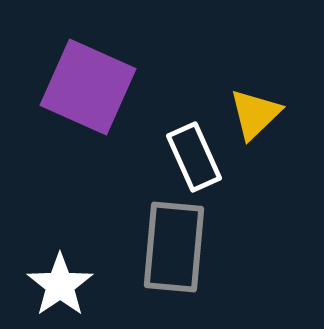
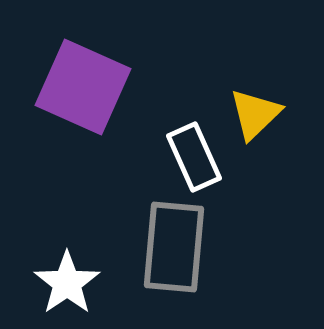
purple square: moved 5 px left
white star: moved 7 px right, 2 px up
